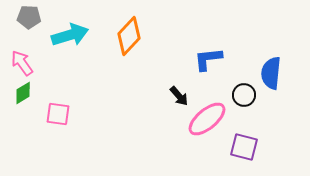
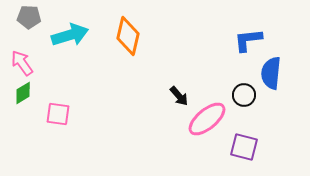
orange diamond: moved 1 px left; rotated 30 degrees counterclockwise
blue L-shape: moved 40 px right, 19 px up
